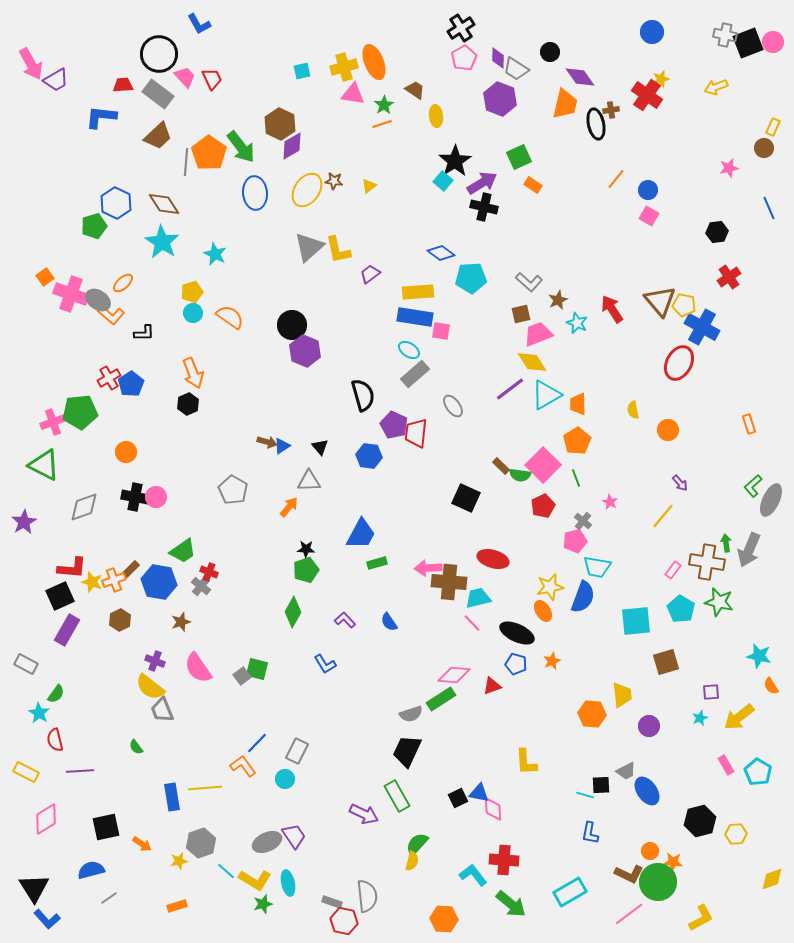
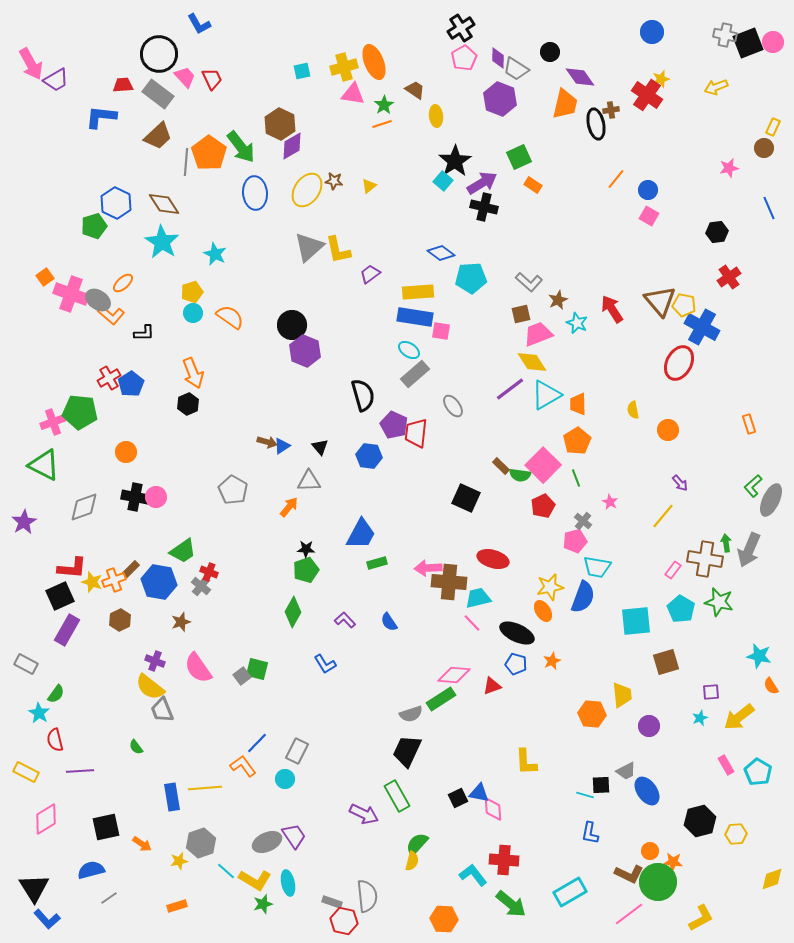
green pentagon at (80, 412): rotated 12 degrees clockwise
brown cross at (707, 562): moved 2 px left, 3 px up
